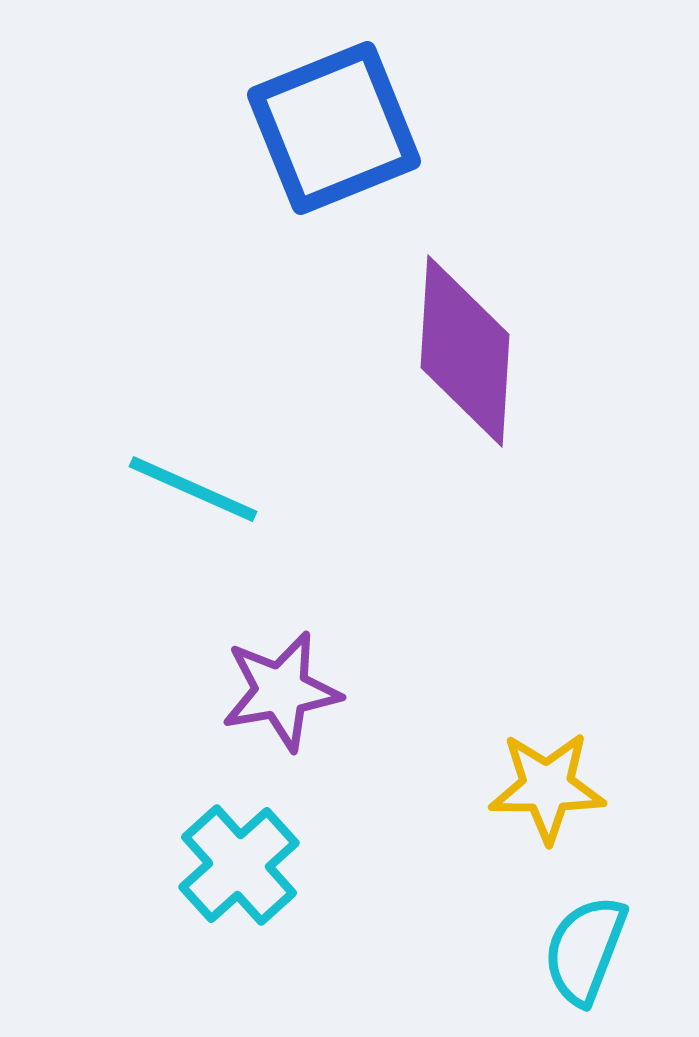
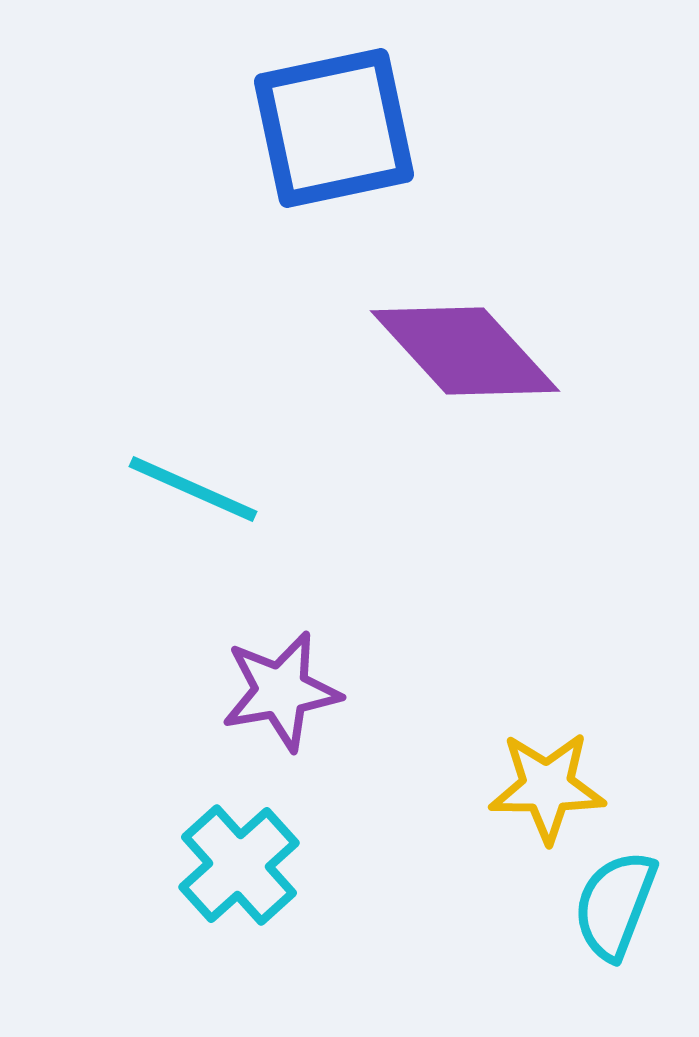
blue square: rotated 10 degrees clockwise
purple diamond: rotated 46 degrees counterclockwise
cyan semicircle: moved 30 px right, 45 px up
